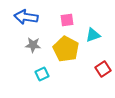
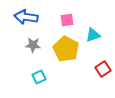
cyan square: moved 3 px left, 3 px down
